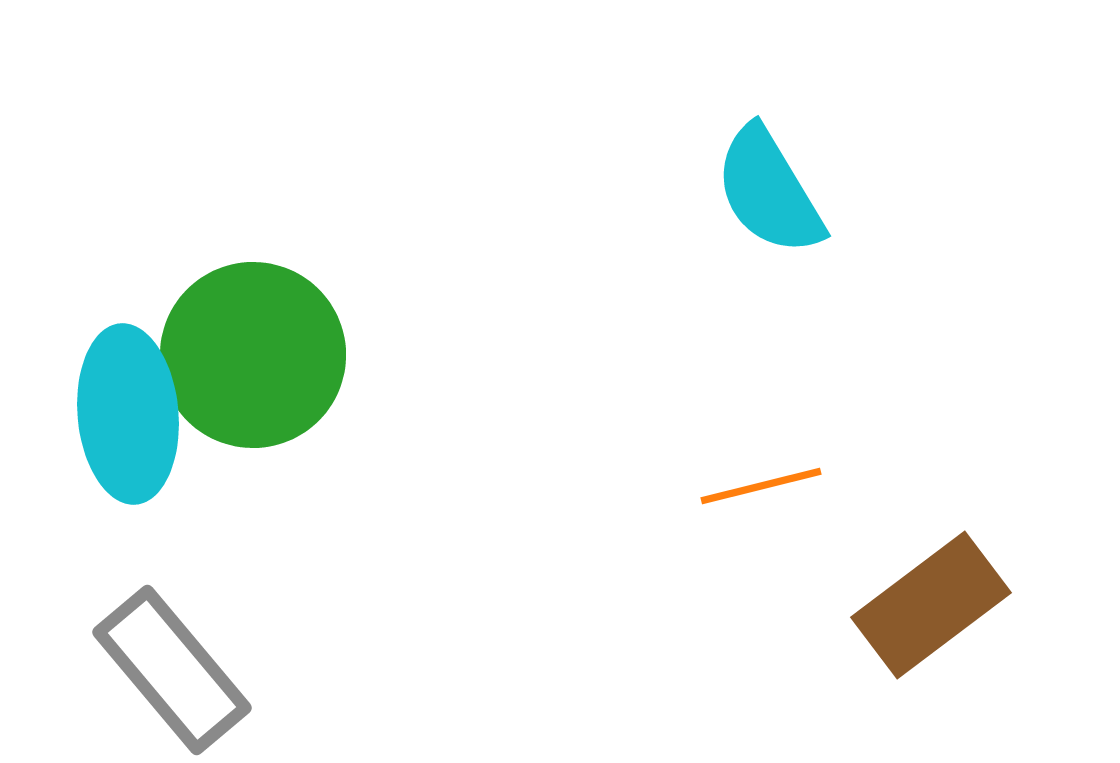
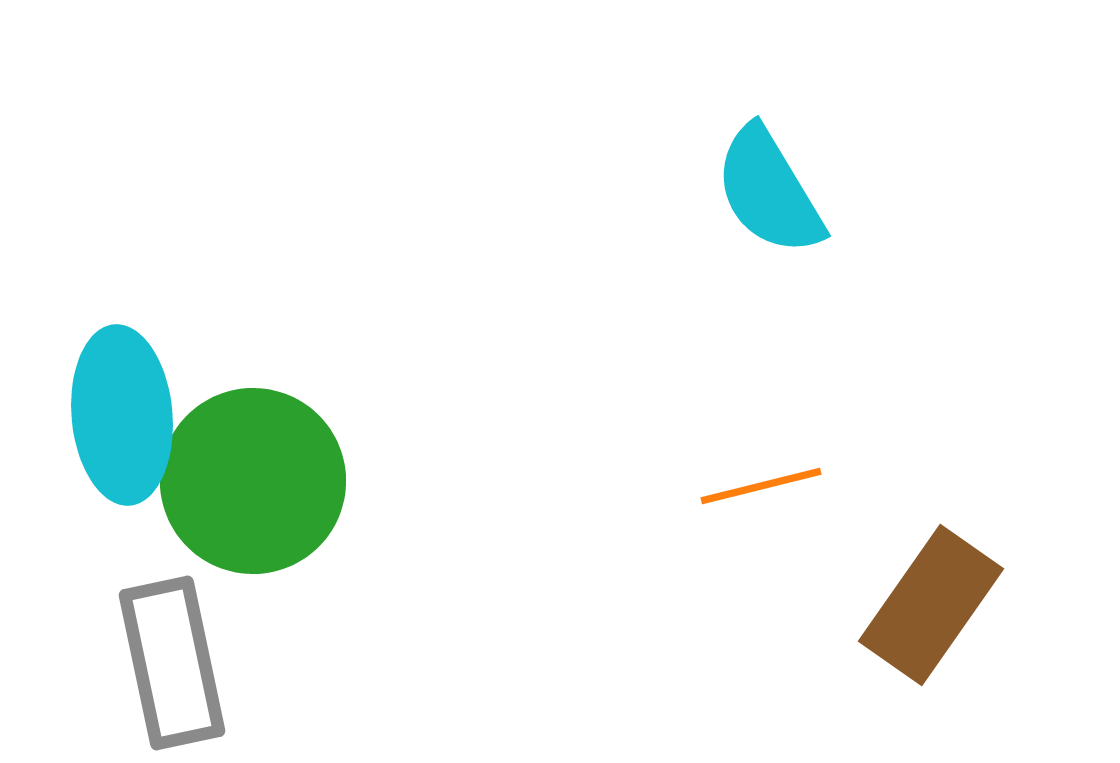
green circle: moved 126 px down
cyan ellipse: moved 6 px left, 1 px down
brown rectangle: rotated 18 degrees counterclockwise
gray rectangle: moved 7 px up; rotated 28 degrees clockwise
